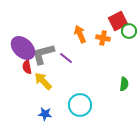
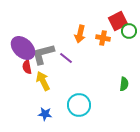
orange arrow: rotated 144 degrees counterclockwise
yellow arrow: rotated 18 degrees clockwise
cyan circle: moved 1 px left
